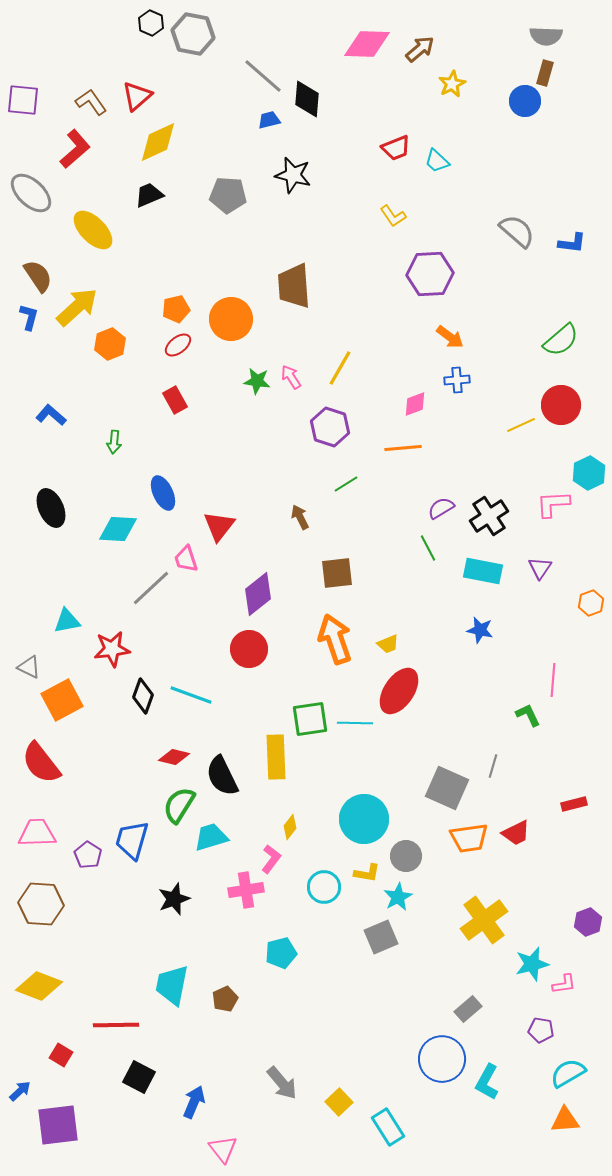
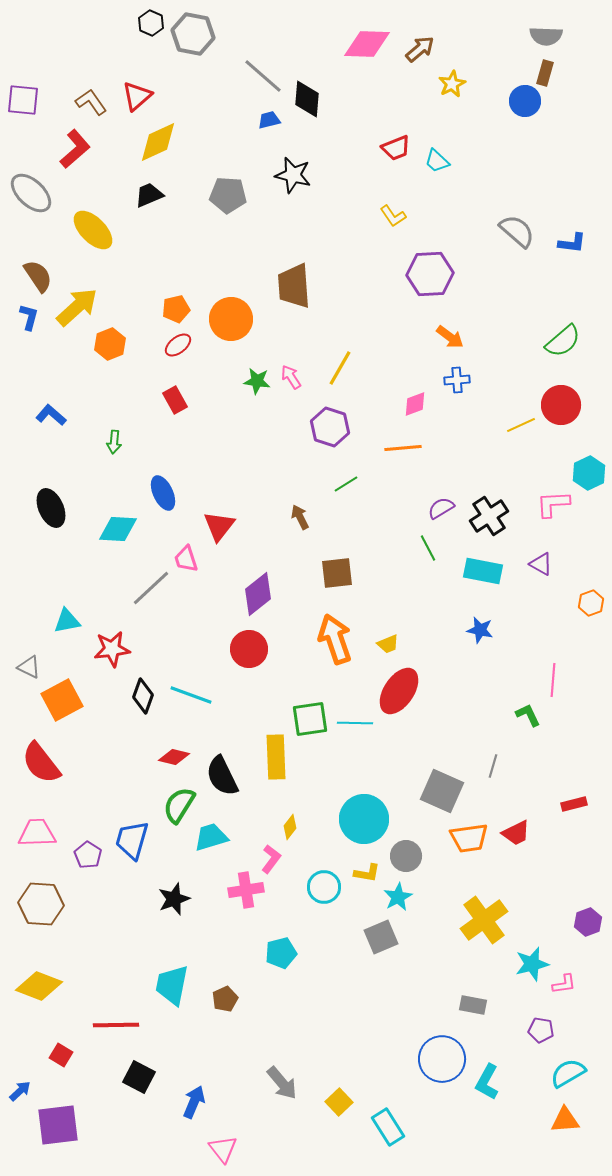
green semicircle at (561, 340): moved 2 px right, 1 px down
purple triangle at (540, 568): moved 1 px right, 4 px up; rotated 35 degrees counterclockwise
gray square at (447, 788): moved 5 px left, 3 px down
gray rectangle at (468, 1009): moved 5 px right, 4 px up; rotated 52 degrees clockwise
